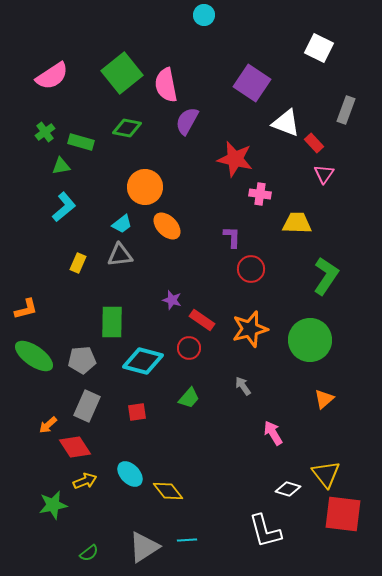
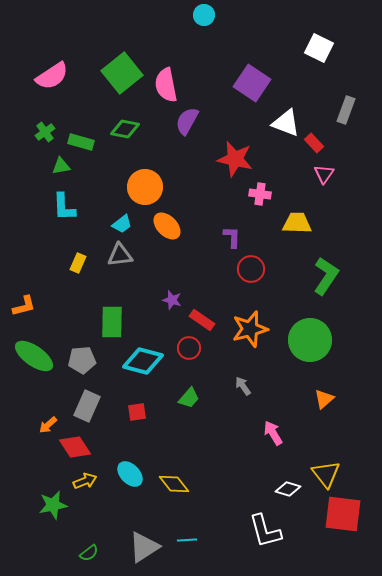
green diamond at (127, 128): moved 2 px left, 1 px down
cyan L-shape at (64, 207): rotated 128 degrees clockwise
orange L-shape at (26, 309): moved 2 px left, 3 px up
yellow diamond at (168, 491): moved 6 px right, 7 px up
